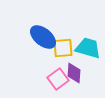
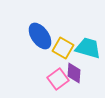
blue ellipse: moved 3 px left, 1 px up; rotated 16 degrees clockwise
yellow square: rotated 35 degrees clockwise
